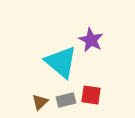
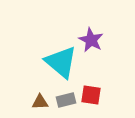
brown triangle: rotated 42 degrees clockwise
